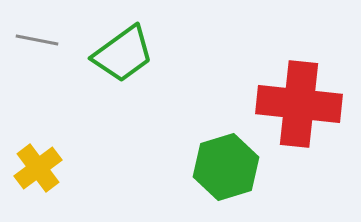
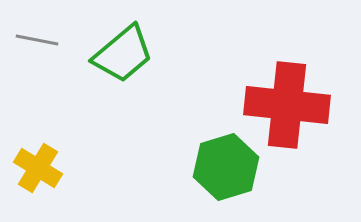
green trapezoid: rotated 4 degrees counterclockwise
red cross: moved 12 px left, 1 px down
yellow cross: rotated 21 degrees counterclockwise
